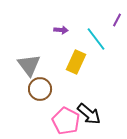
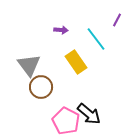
yellow rectangle: rotated 60 degrees counterclockwise
brown circle: moved 1 px right, 2 px up
